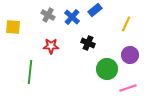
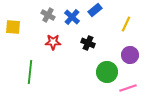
red star: moved 2 px right, 4 px up
green circle: moved 3 px down
